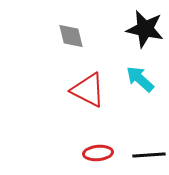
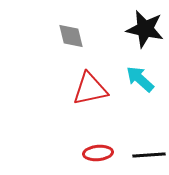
red triangle: moved 2 px right, 1 px up; rotated 39 degrees counterclockwise
